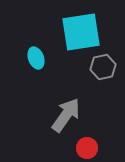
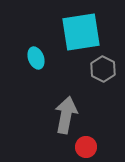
gray hexagon: moved 2 px down; rotated 20 degrees counterclockwise
gray arrow: rotated 24 degrees counterclockwise
red circle: moved 1 px left, 1 px up
